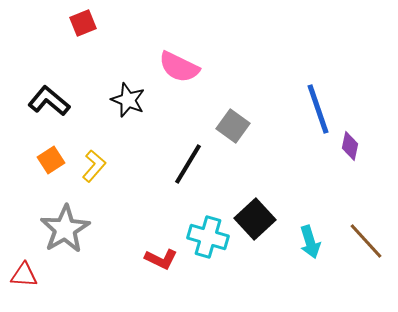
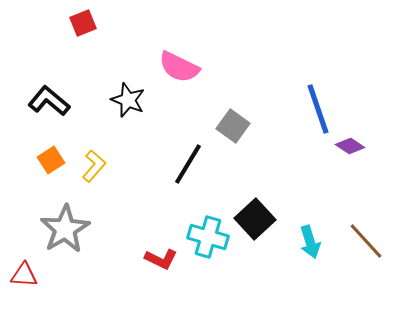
purple diamond: rotated 68 degrees counterclockwise
